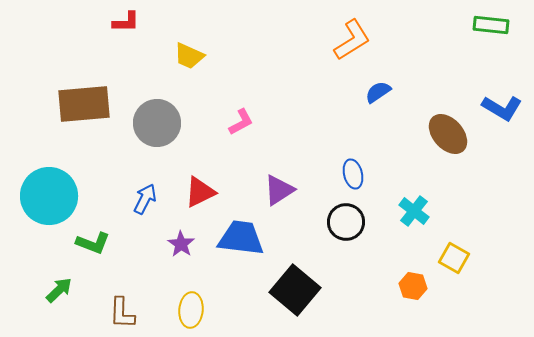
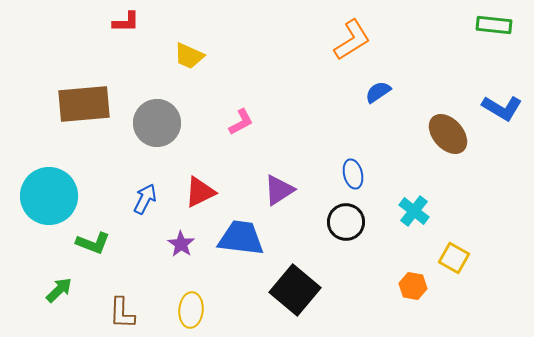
green rectangle: moved 3 px right
